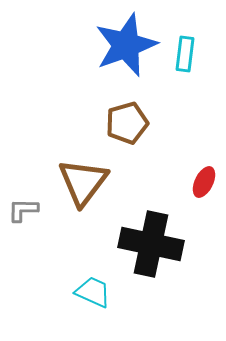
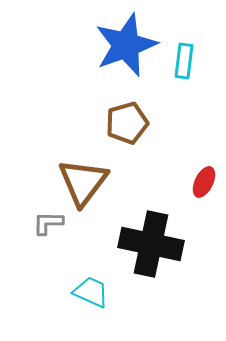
cyan rectangle: moved 1 px left, 7 px down
gray L-shape: moved 25 px right, 13 px down
cyan trapezoid: moved 2 px left
